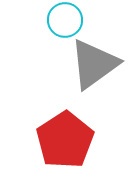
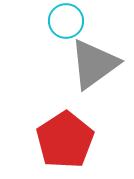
cyan circle: moved 1 px right, 1 px down
